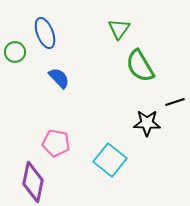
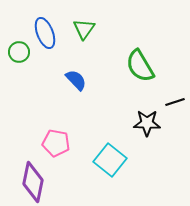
green triangle: moved 35 px left
green circle: moved 4 px right
blue semicircle: moved 17 px right, 2 px down
